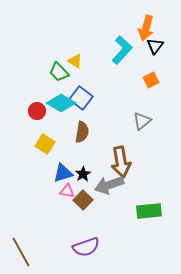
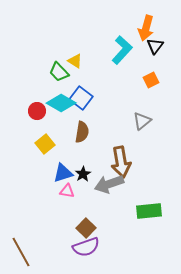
yellow square: rotated 18 degrees clockwise
gray arrow: moved 1 px up
brown square: moved 3 px right, 28 px down
